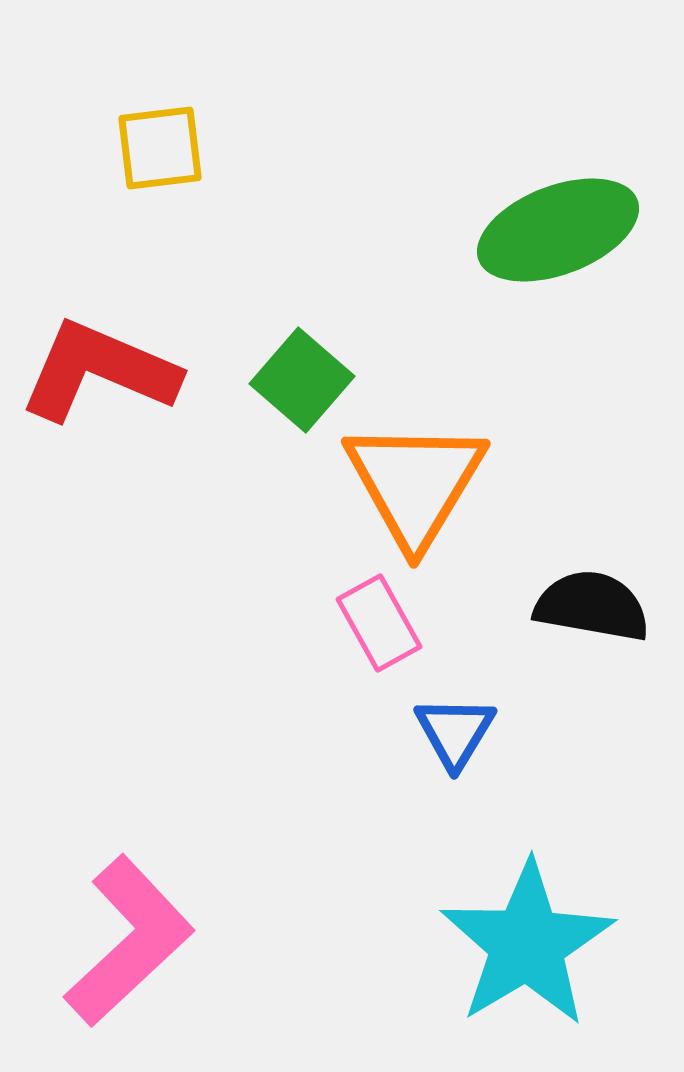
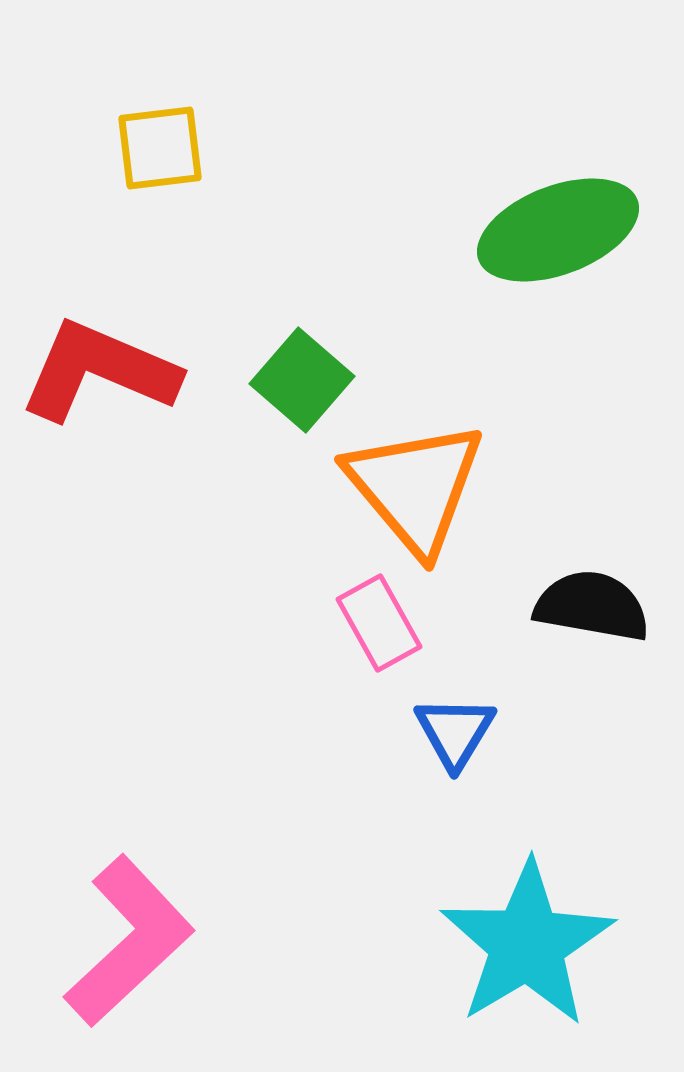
orange triangle: moved 4 px down; rotated 11 degrees counterclockwise
